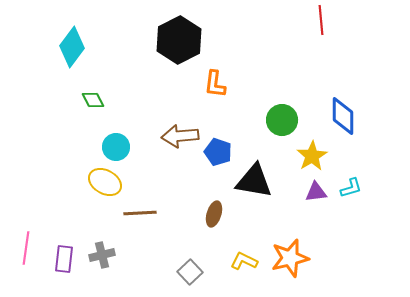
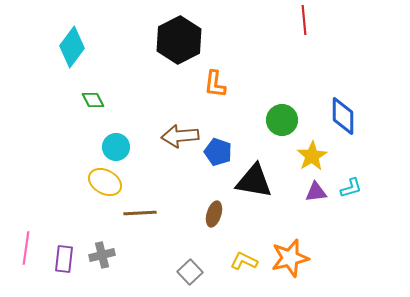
red line: moved 17 px left
